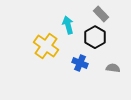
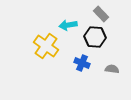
cyan arrow: rotated 84 degrees counterclockwise
black hexagon: rotated 25 degrees counterclockwise
blue cross: moved 2 px right
gray semicircle: moved 1 px left, 1 px down
